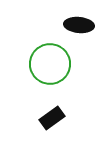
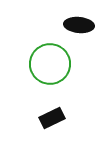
black rectangle: rotated 10 degrees clockwise
